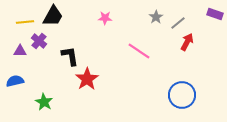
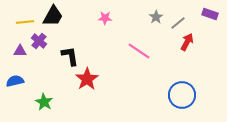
purple rectangle: moved 5 px left
